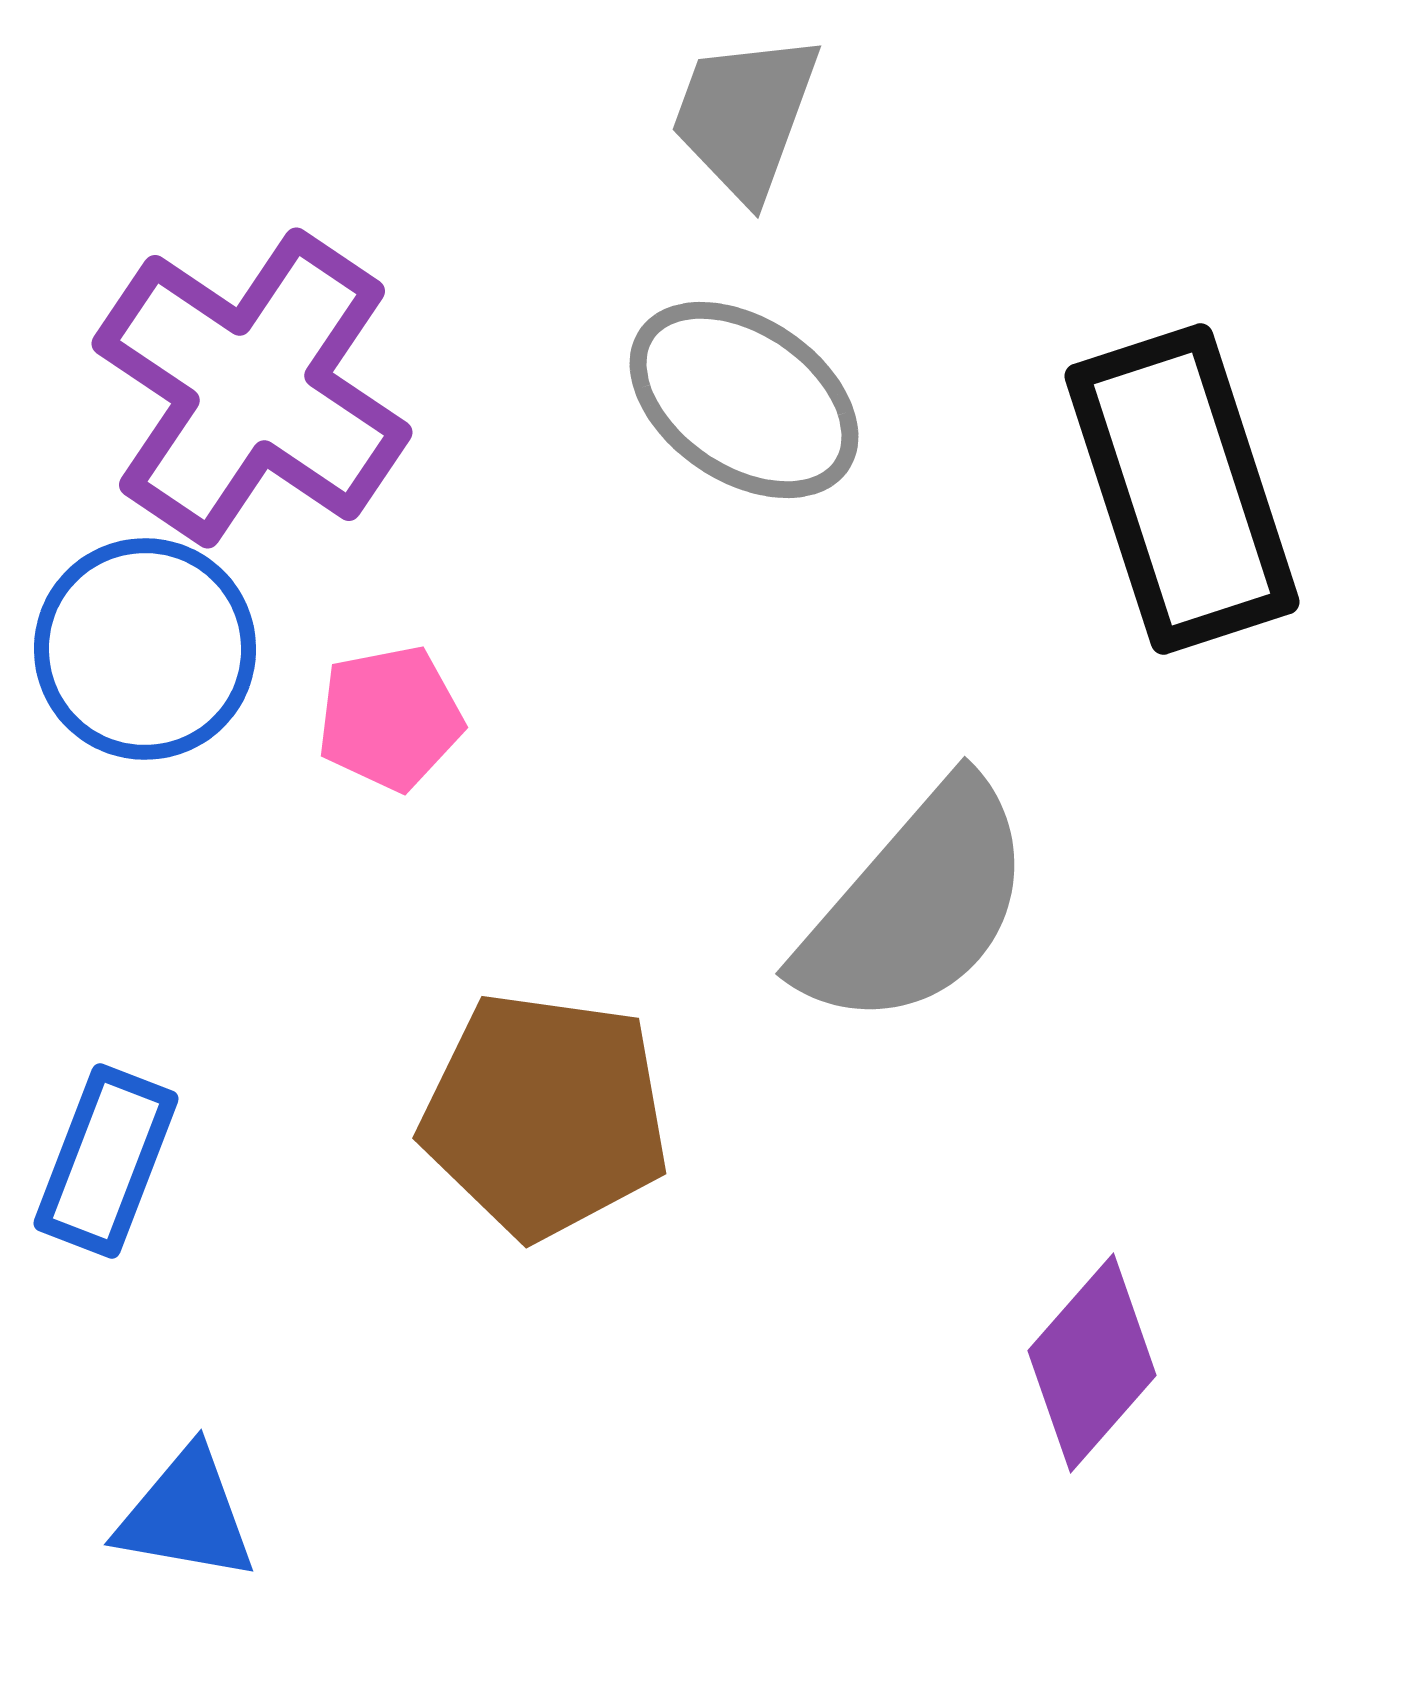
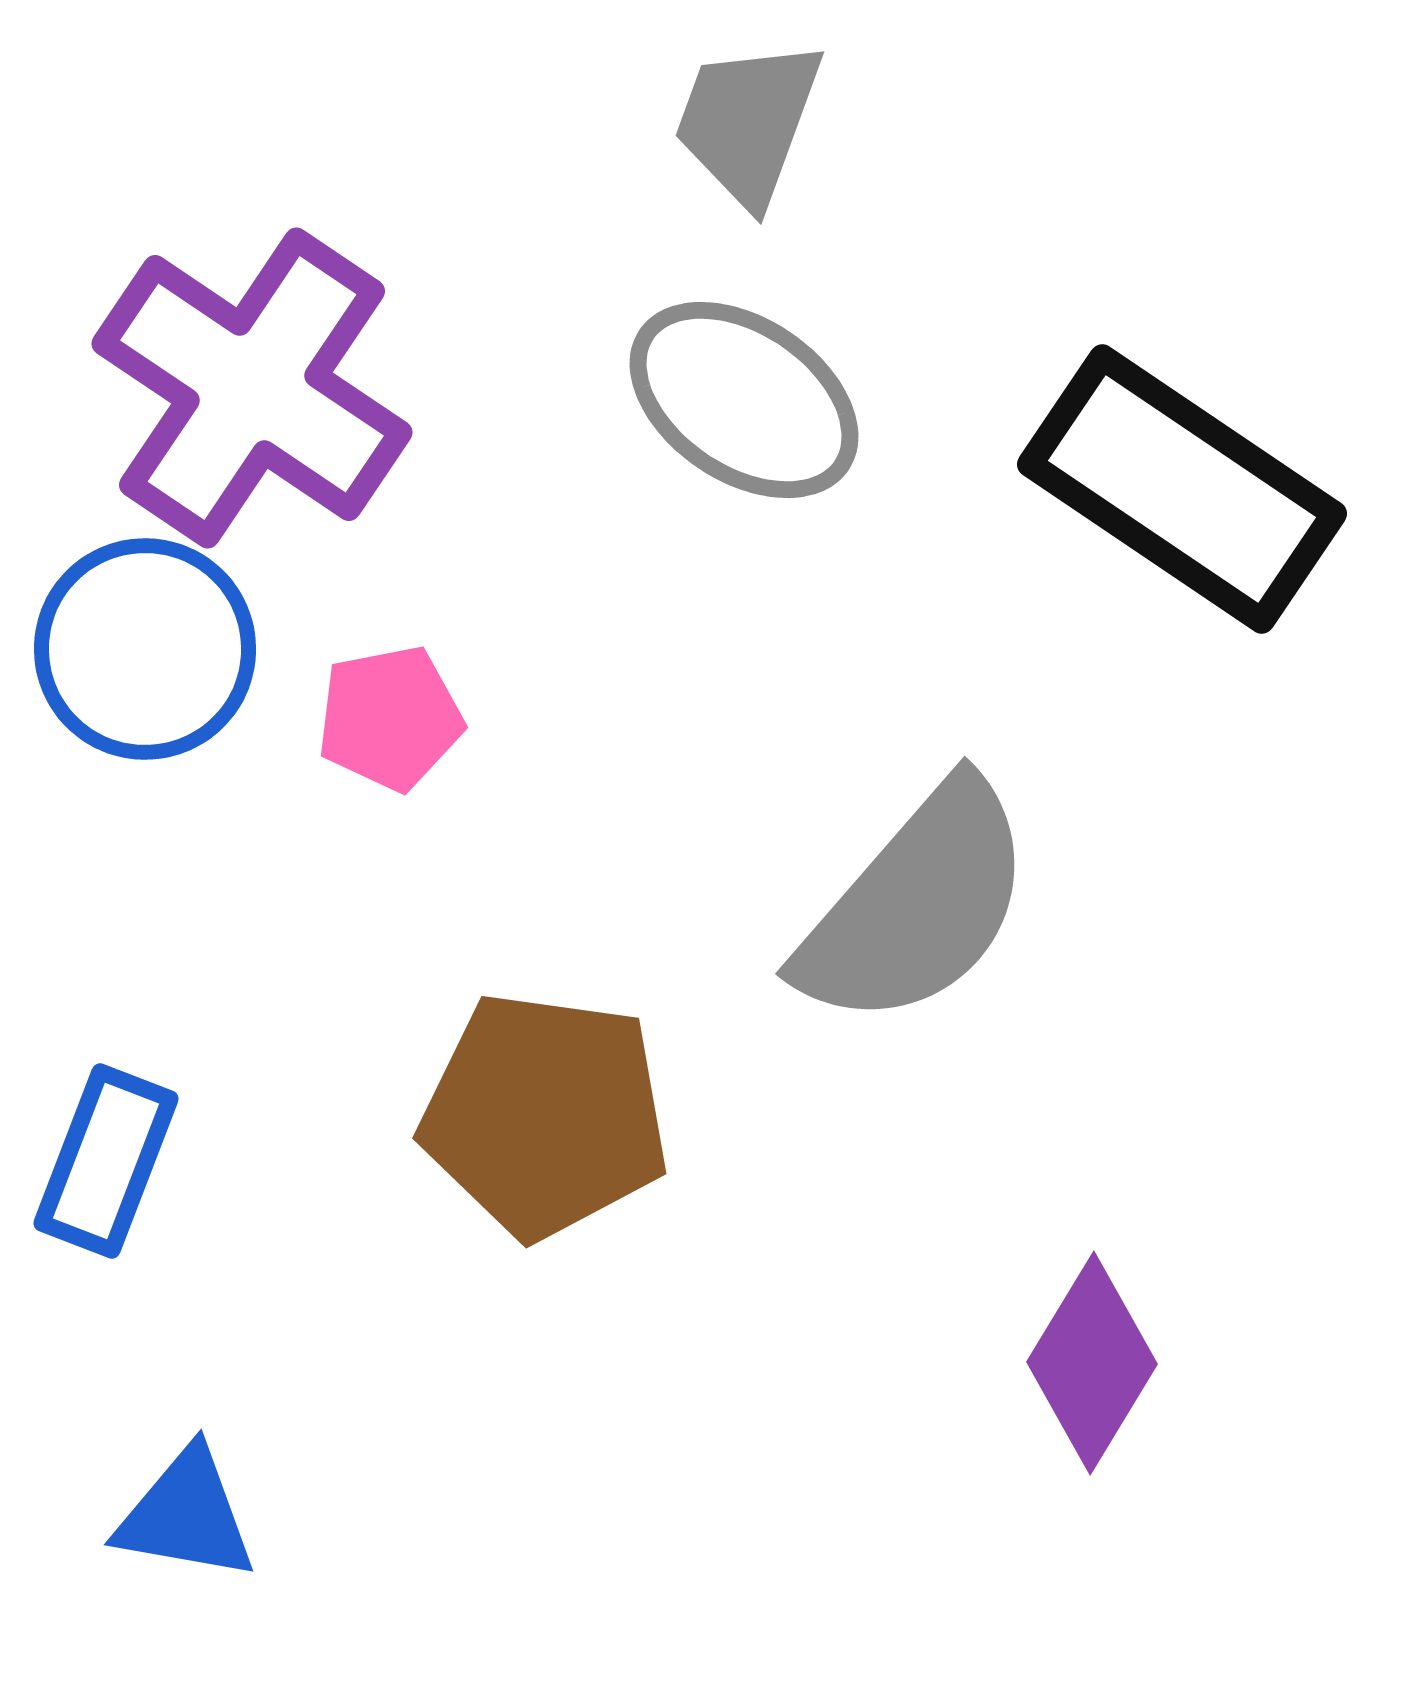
gray trapezoid: moved 3 px right, 6 px down
black rectangle: rotated 38 degrees counterclockwise
purple diamond: rotated 10 degrees counterclockwise
